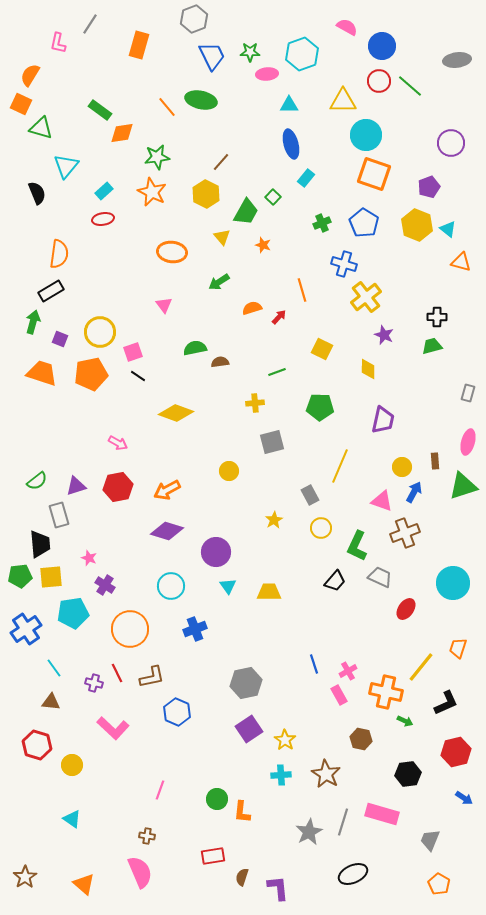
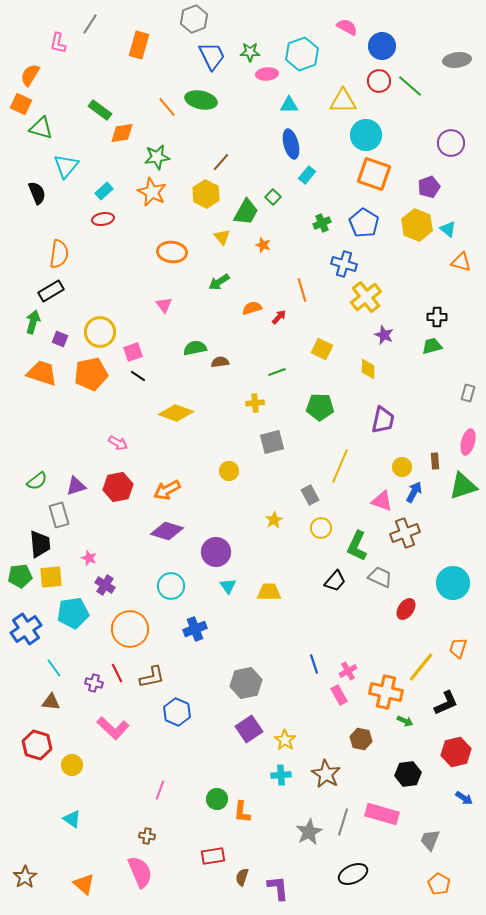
cyan rectangle at (306, 178): moved 1 px right, 3 px up
